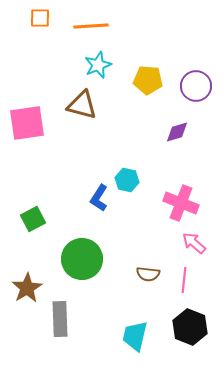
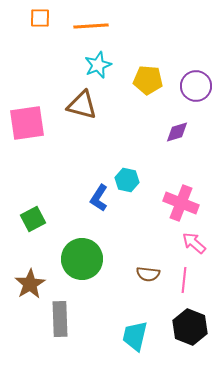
brown star: moved 3 px right, 4 px up
